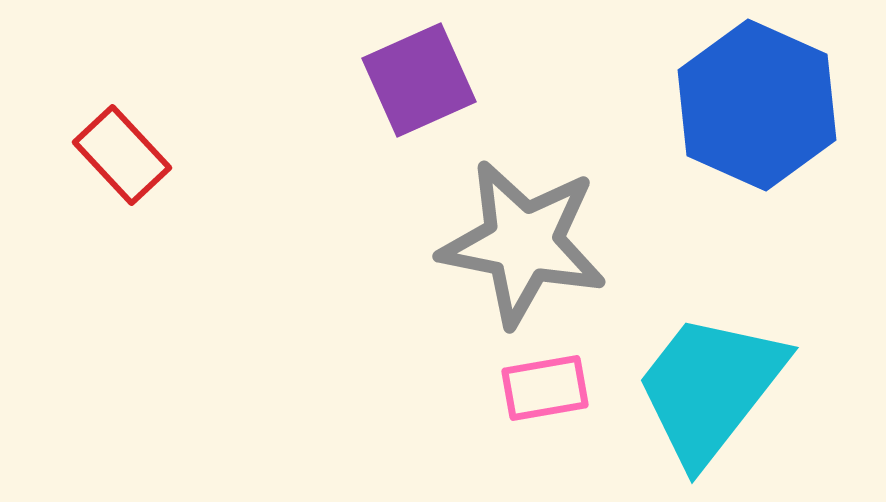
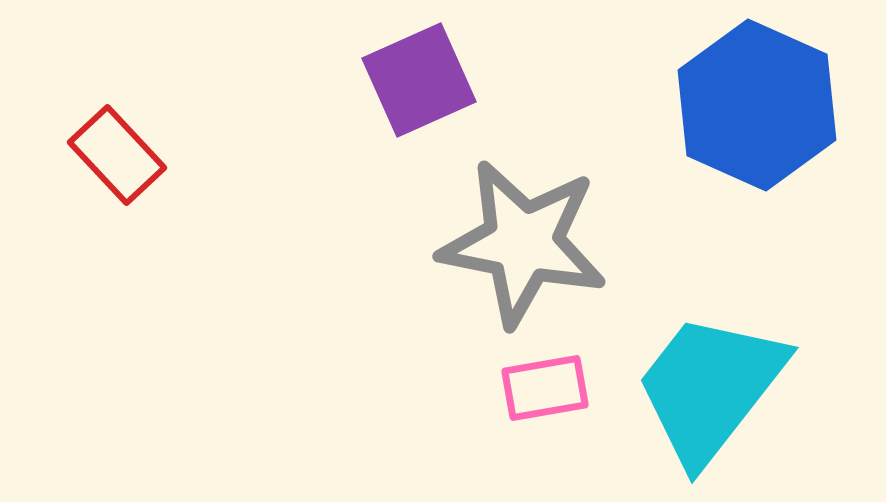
red rectangle: moved 5 px left
